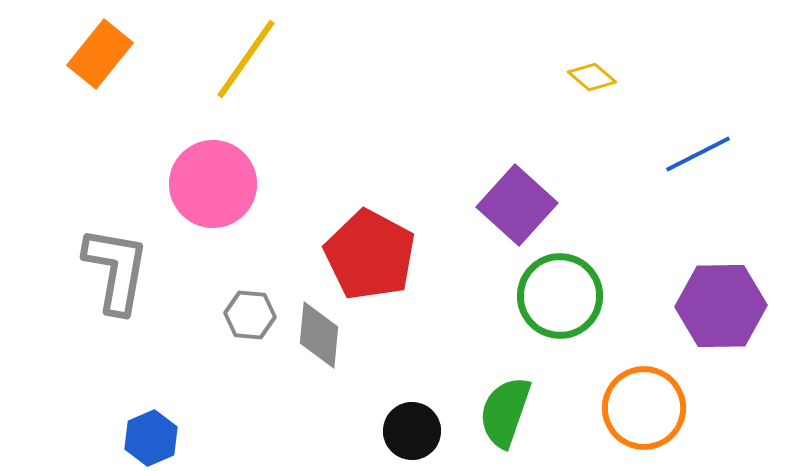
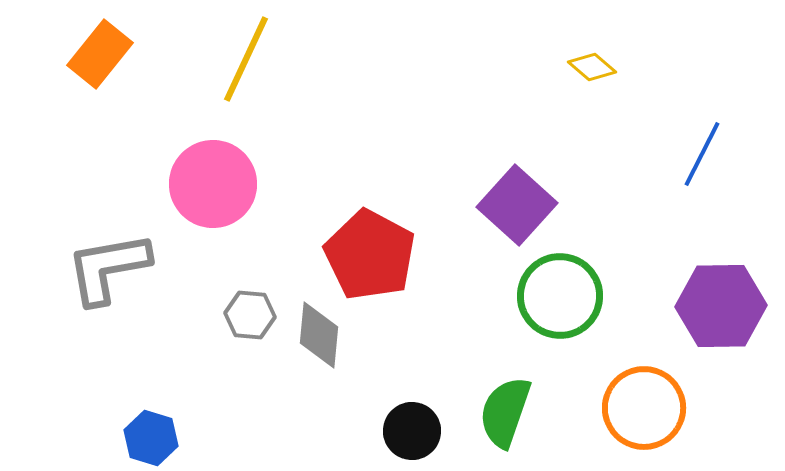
yellow line: rotated 10 degrees counterclockwise
yellow diamond: moved 10 px up
blue line: moved 4 px right; rotated 36 degrees counterclockwise
gray L-shape: moved 8 px left, 2 px up; rotated 110 degrees counterclockwise
blue hexagon: rotated 20 degrees counterclockwise
